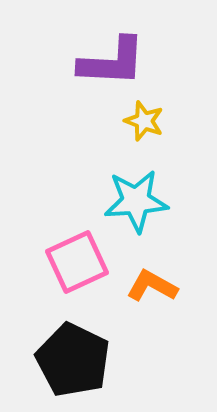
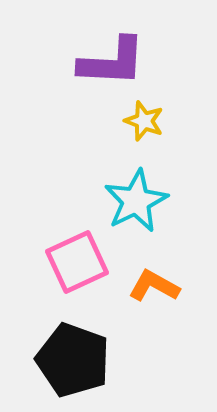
cyan star: rotated 22 degrees counterclockwise
orange L-shape: moved 2 px right
black pentagon: rotated 6 degrees counterclockwise
